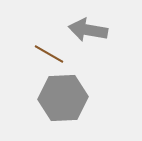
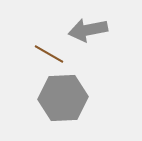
gray arrow: rotated 21 degrees counterclockwise
